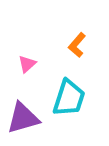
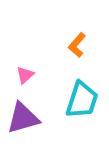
pink triangle: moved 2 px left, 11 px down
cyan trapezoid: moved 13 px right, 2 px down
